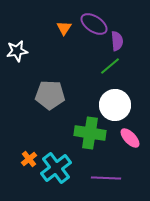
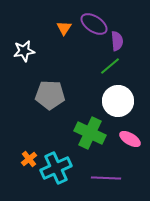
white star: moved 7 px right
white circle: moved 3 px right, 4 px up
green cross: rotated 16 degrees clockwise
pink ellipse: moved 1 px down; rotated 15 degrees counterclockwise
cyan cross: rotated 12 degrees clockwise
